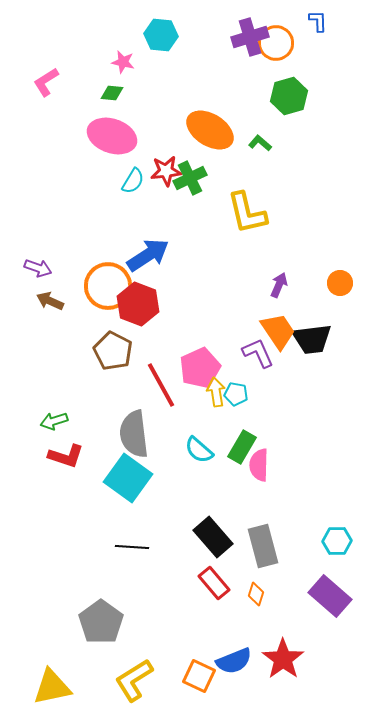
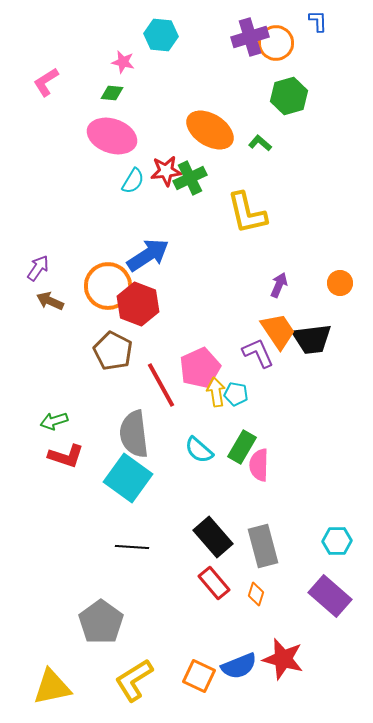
purple arrow at (38, 268): rotated 76 degrees counterclockwise
red star at (283, 659): rotated 21 degrees counterclockwise
blue semicircle at (234, 661): moved 5 px right, 5 px down
